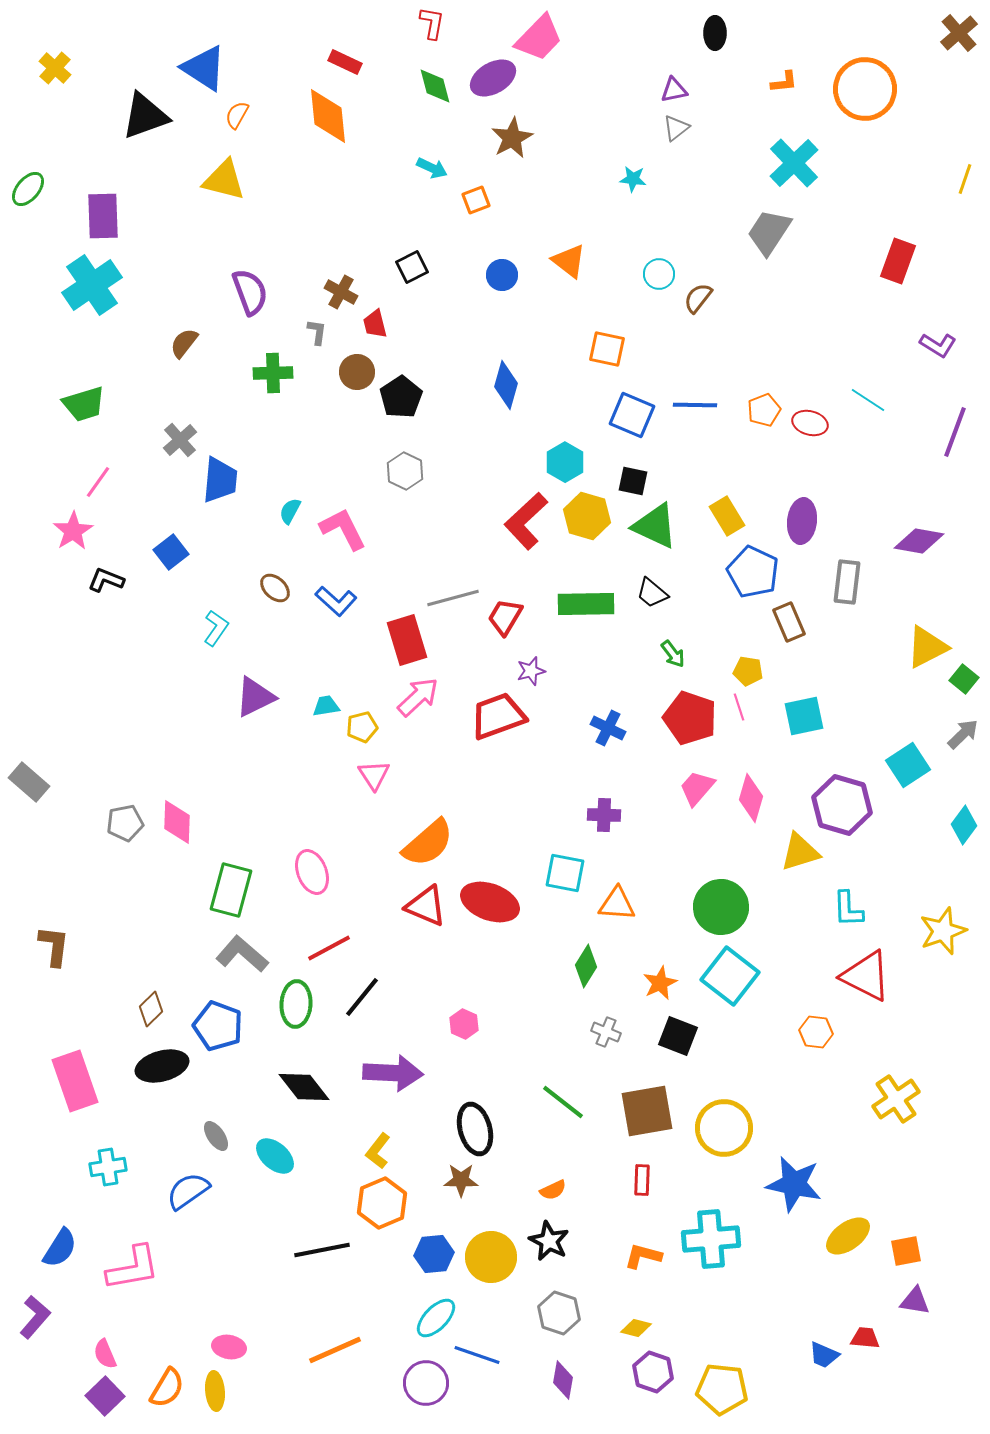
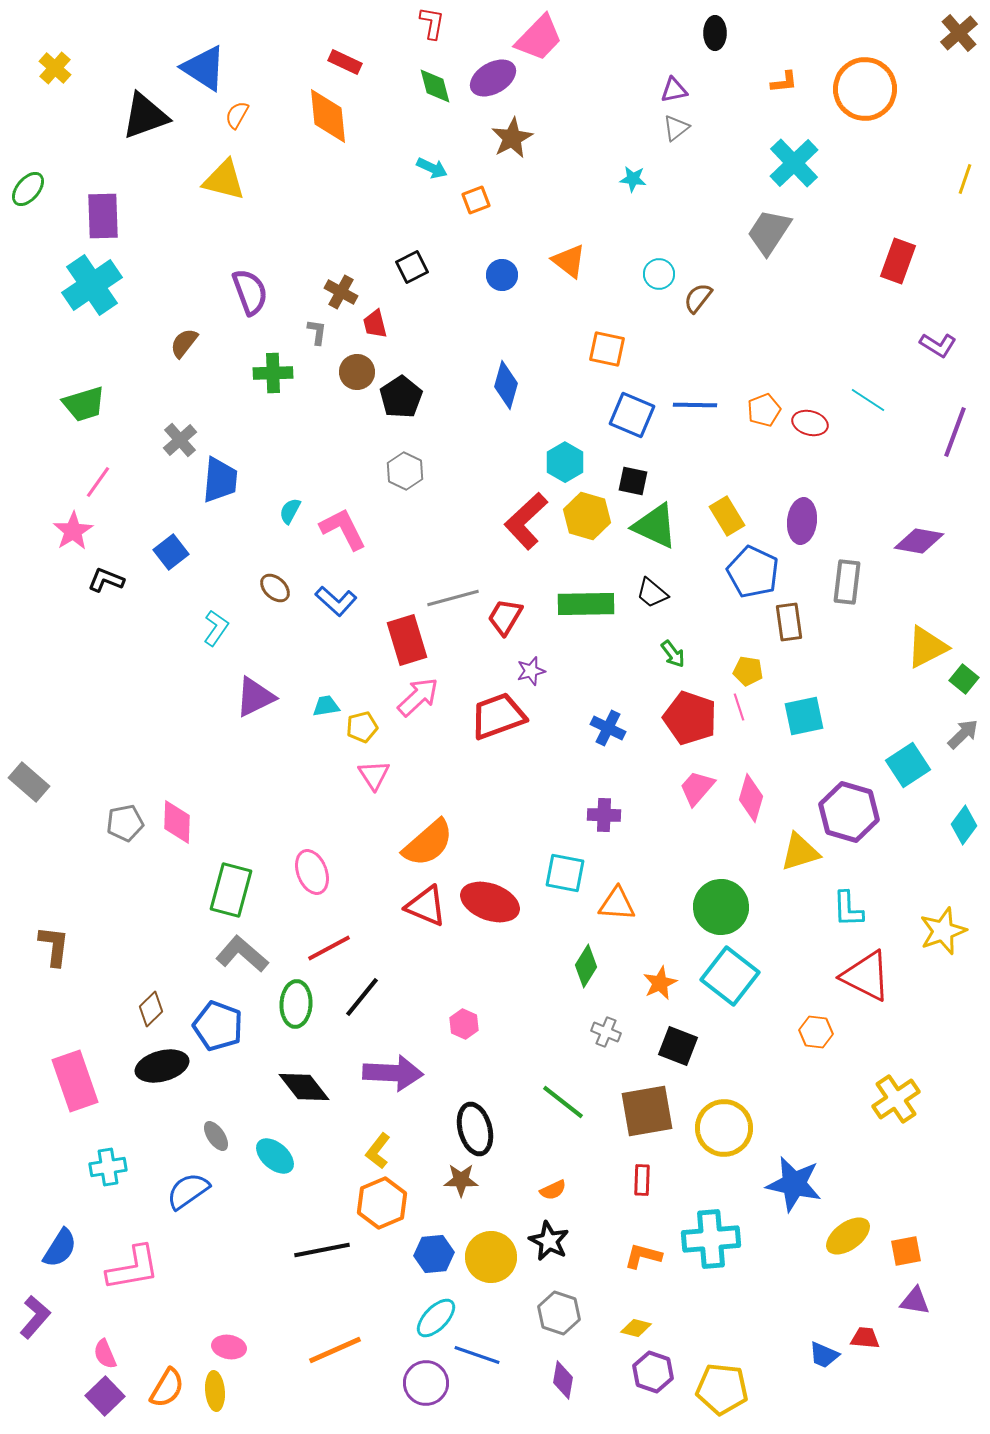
brown rectangle at (789, 622): rotated 15 degrees clockwise
purple hexagon at (842, 805): moved 7 px right, 7 px down
black square at (678, 1036): moved 10 px down
